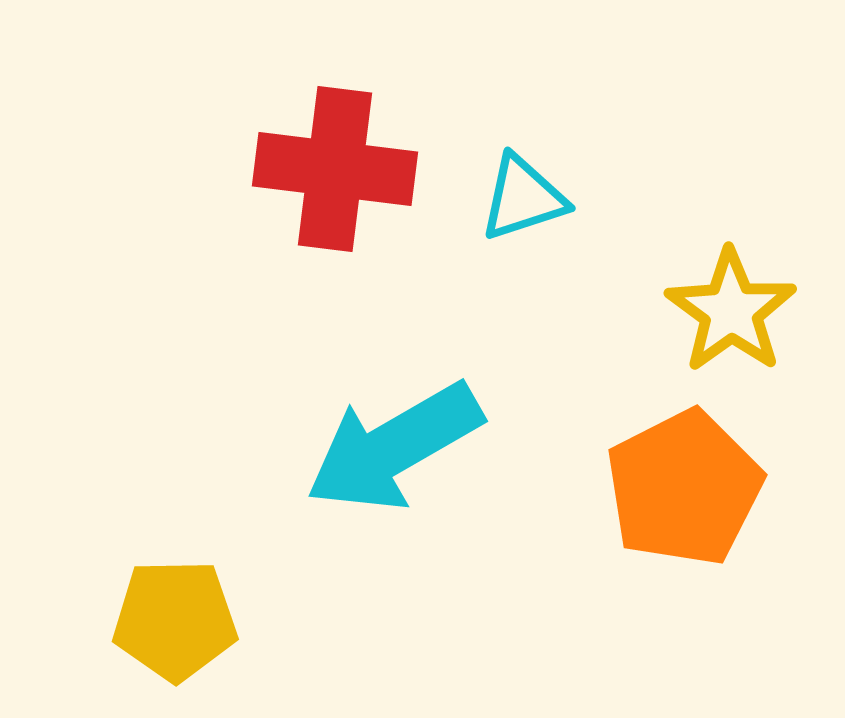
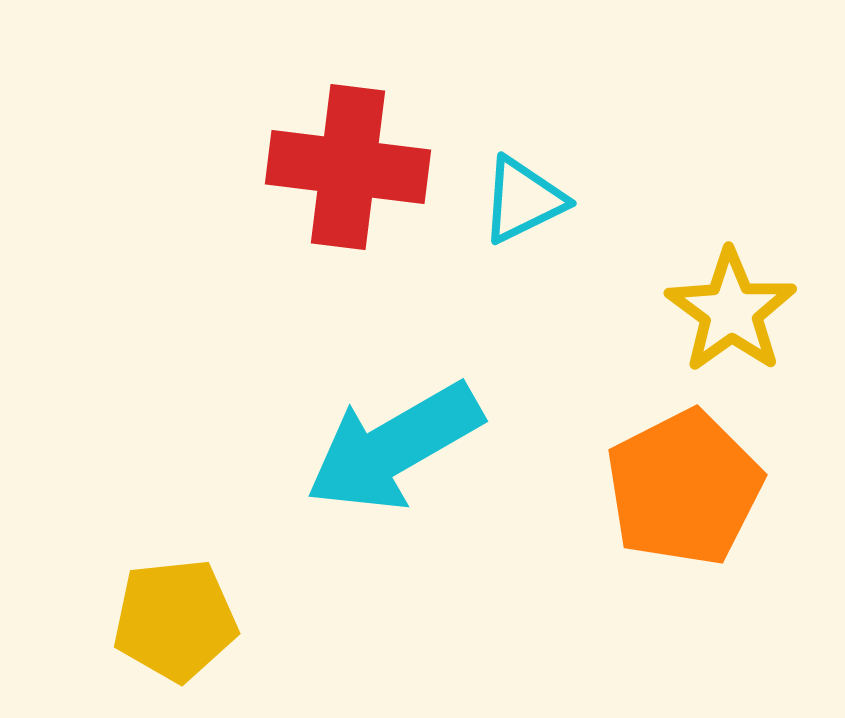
red cross: moved 13 px right, 2 px up
cyan triangle: moved 2 px down; rotated 8 degrees counterclockwise
yellow pentagon: rotated 5 degrees counterclockwise
